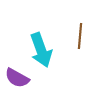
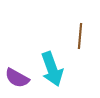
cyan arrow: moved 11 px right, 19 px down
